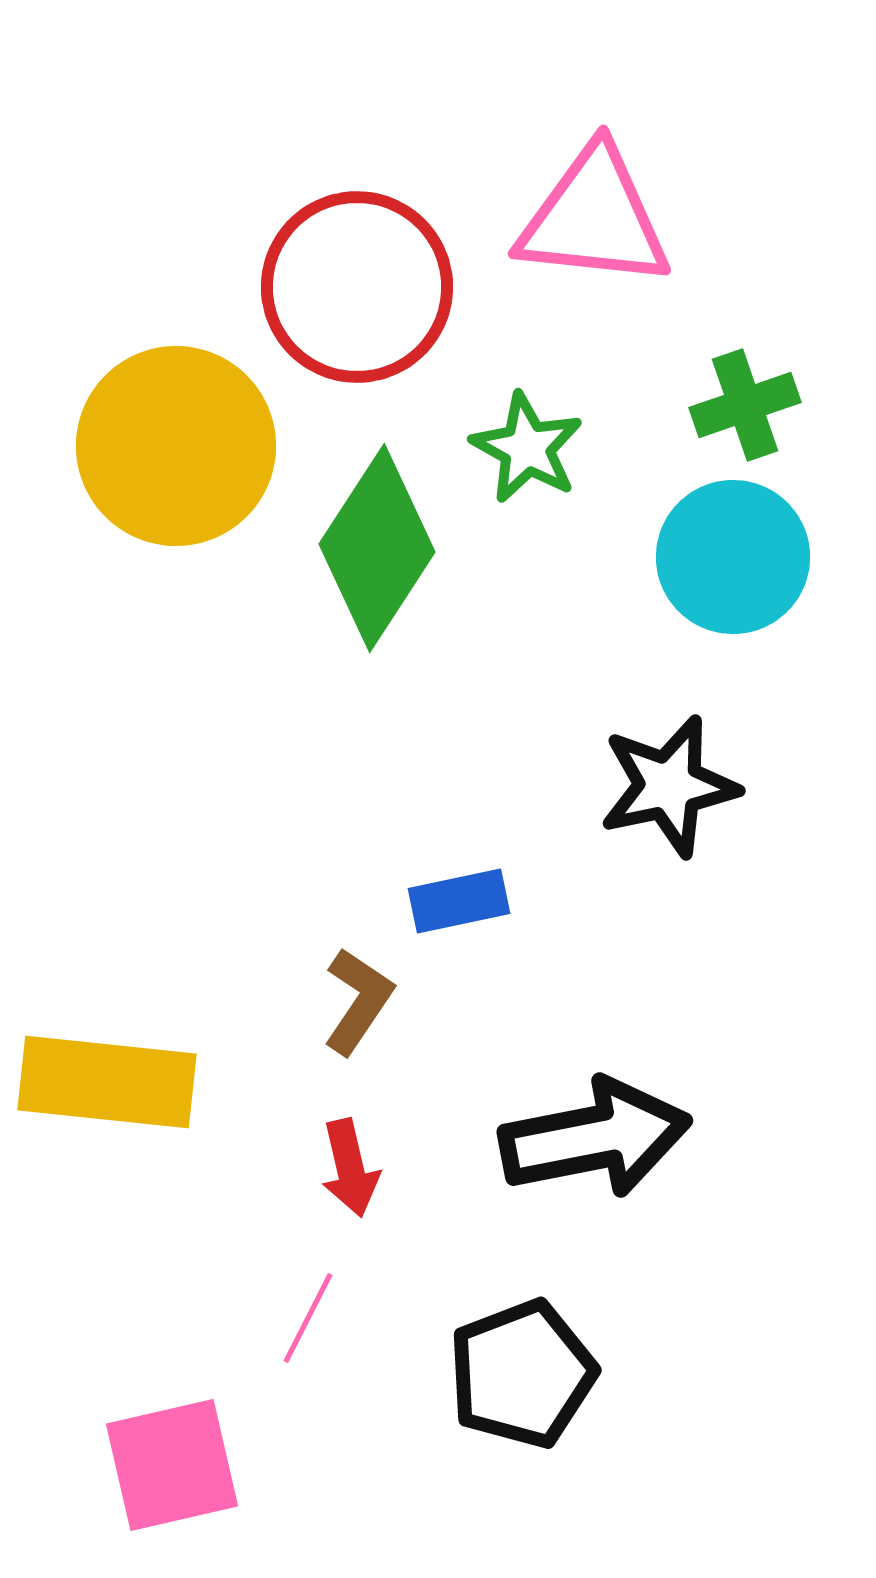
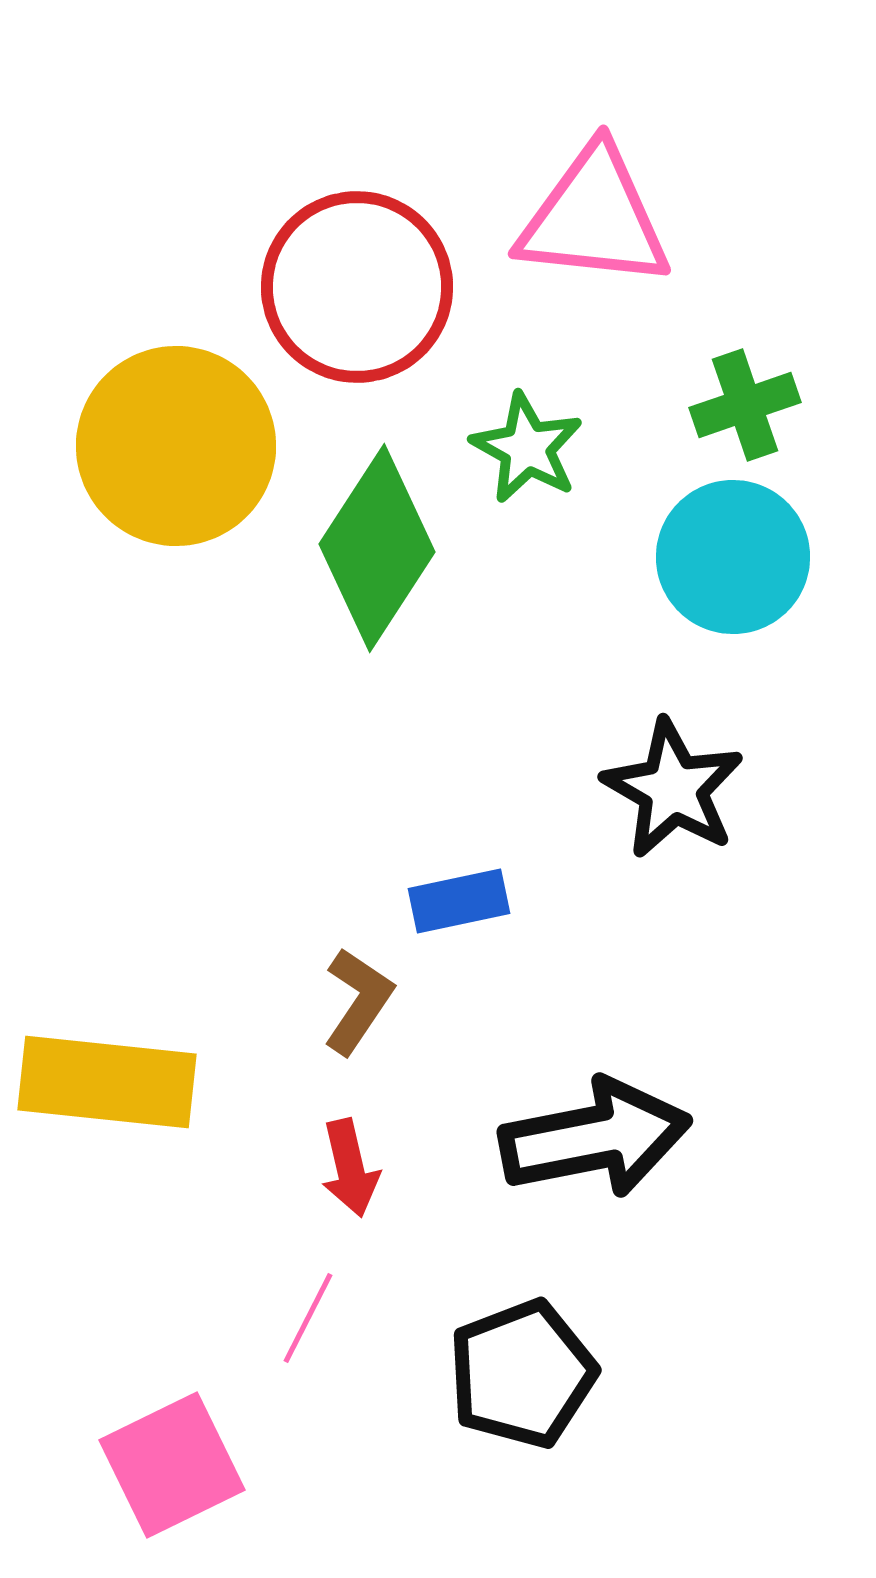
black star: moved 4 px right, 3 px down; rotated 30 degrees counterclockwise
pink square: rotated 13 degrees counterclockwise
